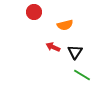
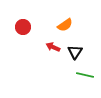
red circle: moved 11 px left, 15 px down
orange semicircle: rotated 21 degrees counterclockwise
green line: moved 3 px right; rotated 18 degrees counterclockwise
